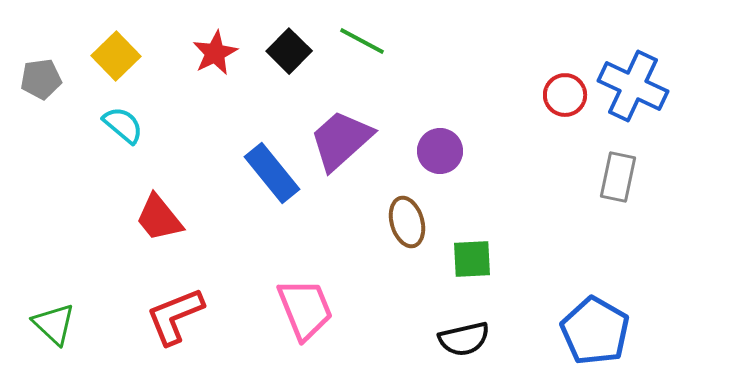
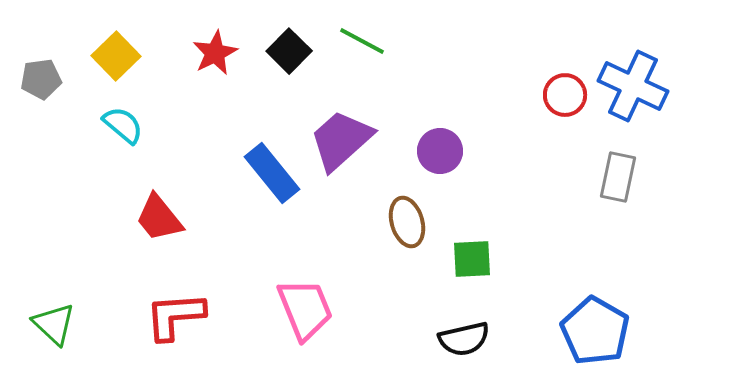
red L-shape: rotated 18 degrees clockwise
